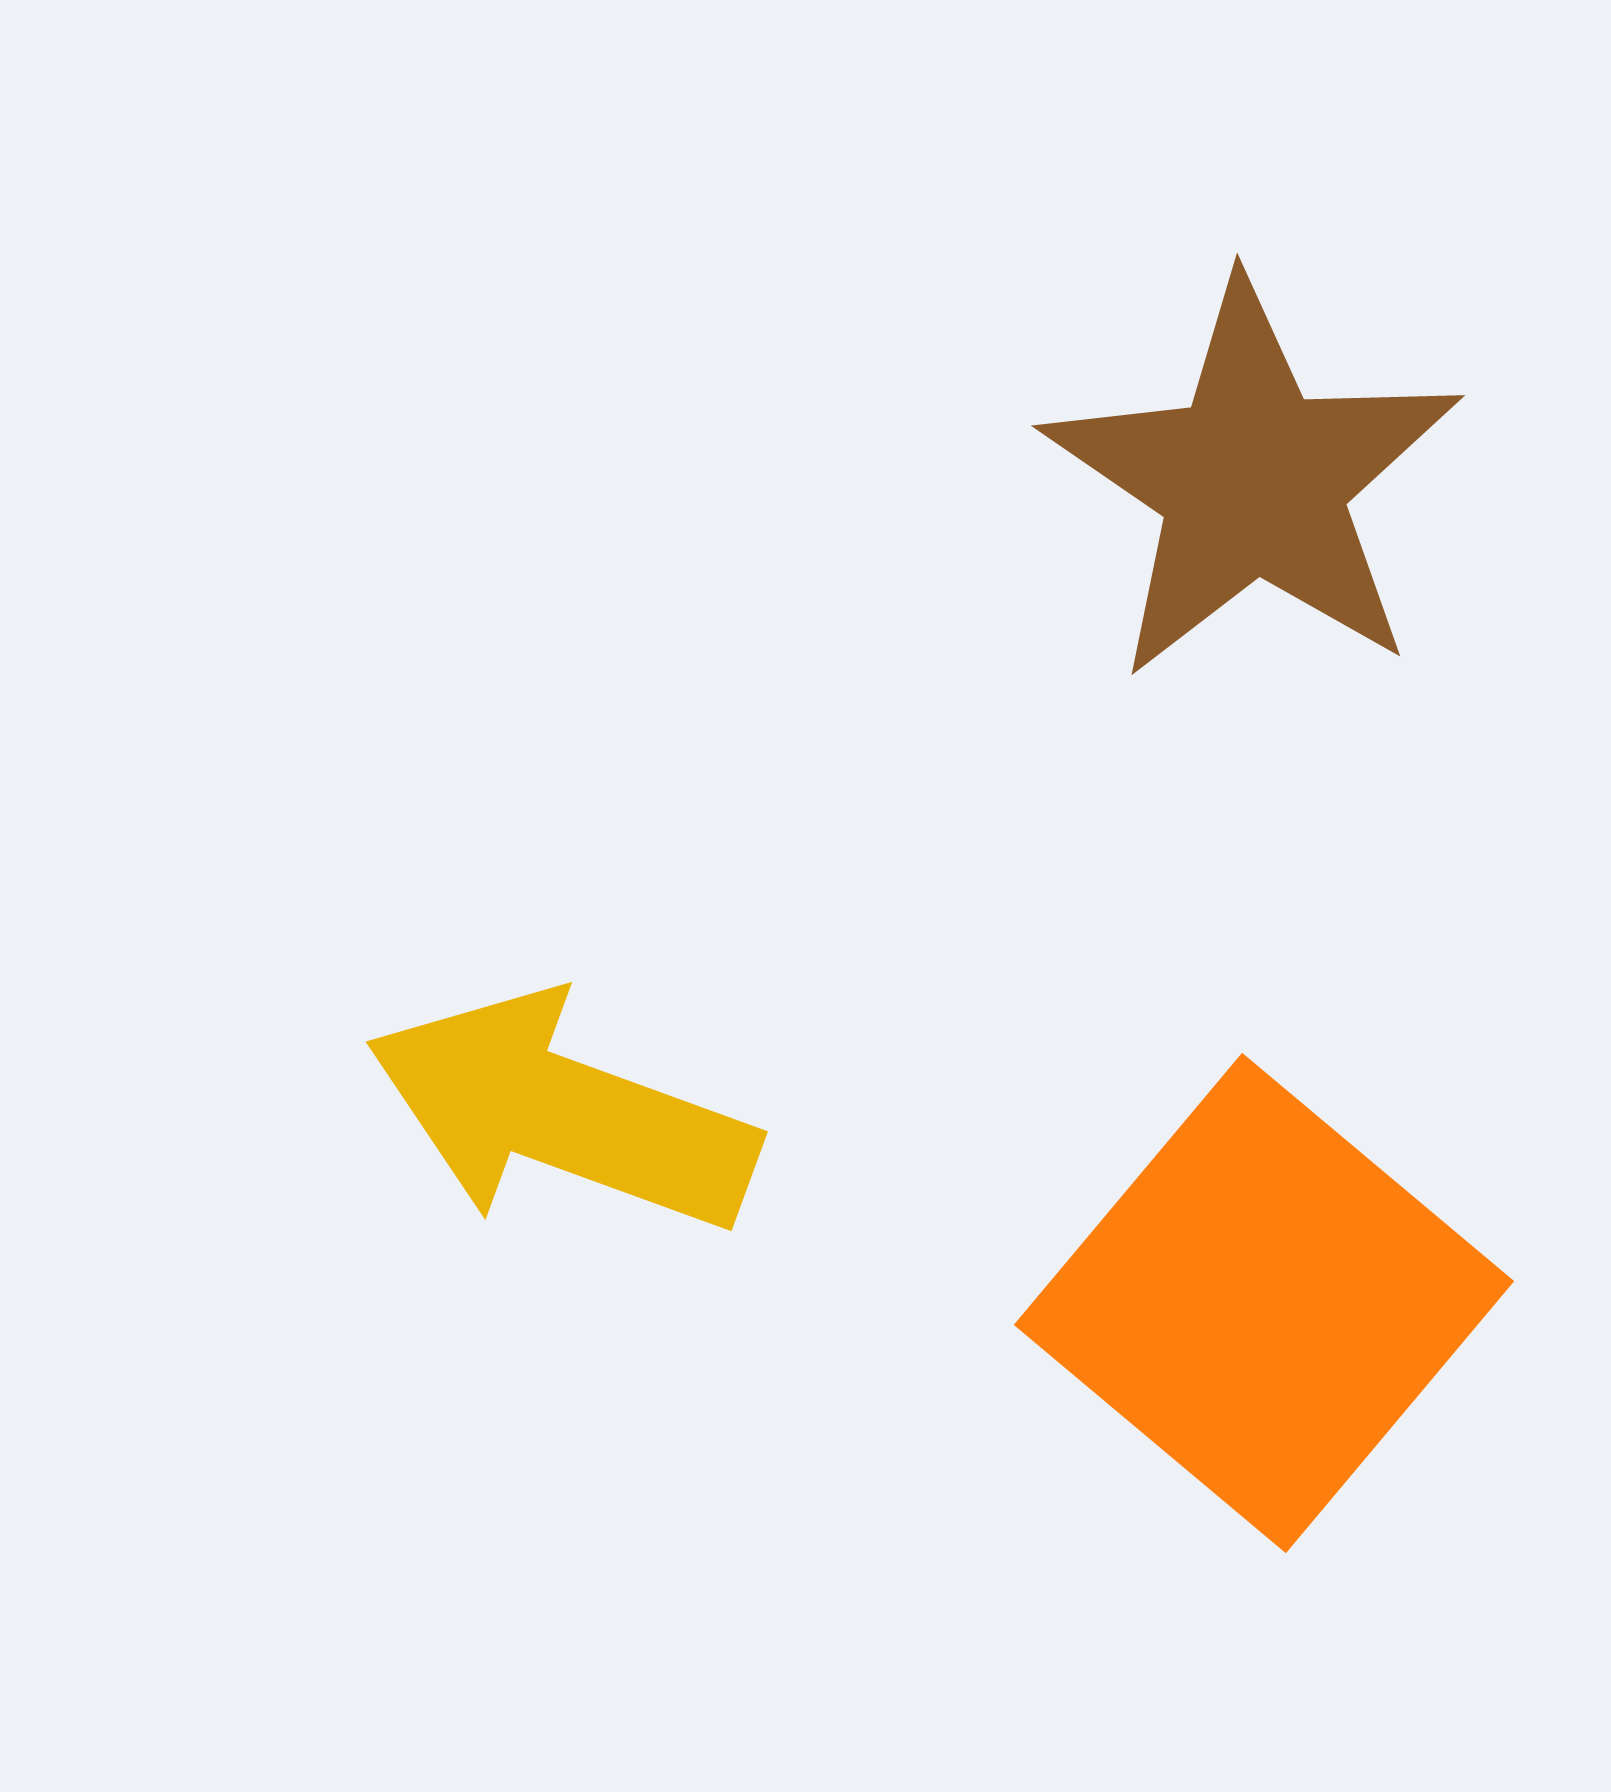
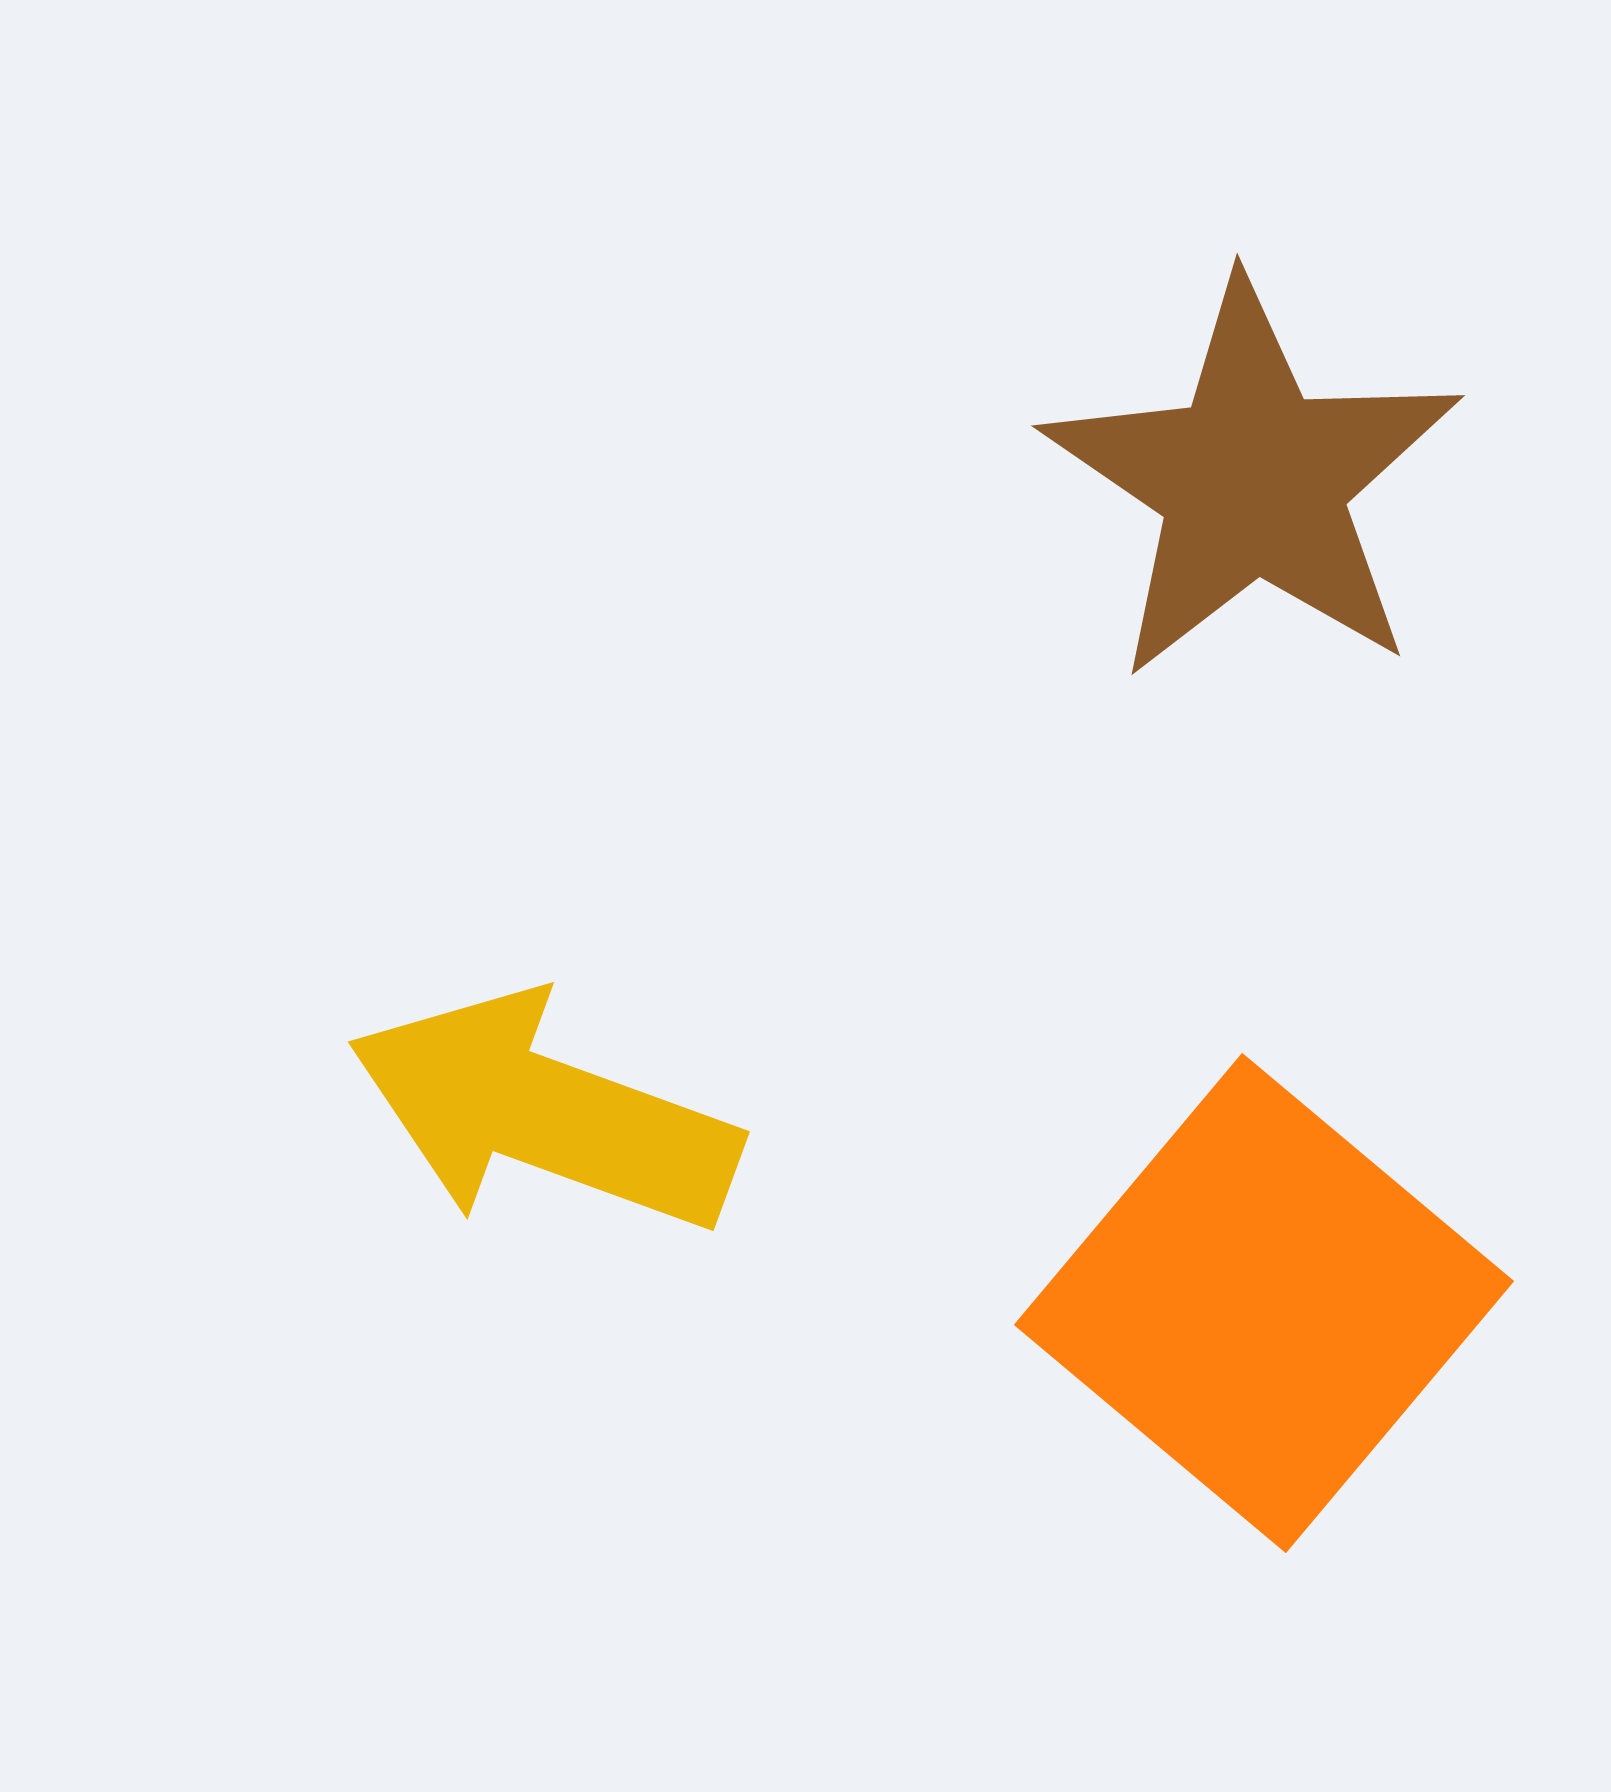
yellow arrow: moved 18 px left
